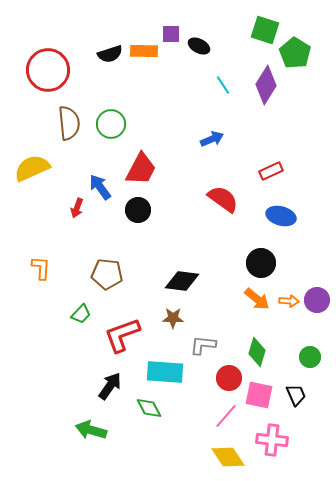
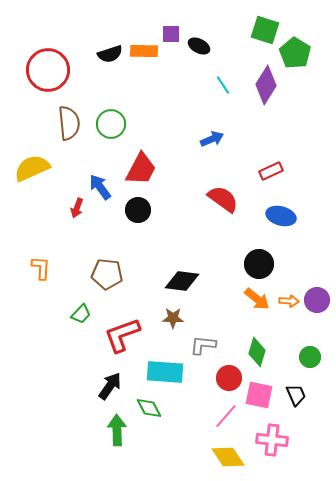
black circle at (261, 263): moved 2 px left, 1 px down
green arrow at (91, 430): moved 26 px right; rotated 72 degrees clockwise
